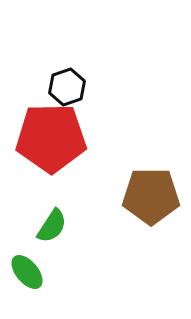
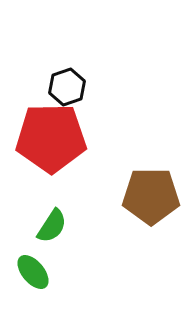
green ellipse: moved 6 px right
